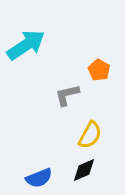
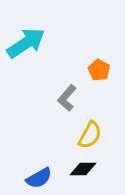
cyan arrow: moved 2 px up
gray L-shape: moved 3 px down; rotated 36 degrees counterclockwise
black diamond: moved 1 px left, 1 px up; rotated 24 degrees clockwise
blue semicircle: rotated 8 degrees counterclockwise
